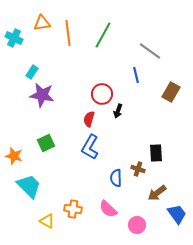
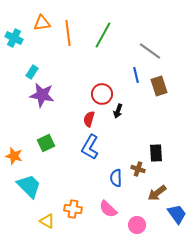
brown rectangle: moved 12 px left, 6 px up; rotated 48 degrees counterclockwise
